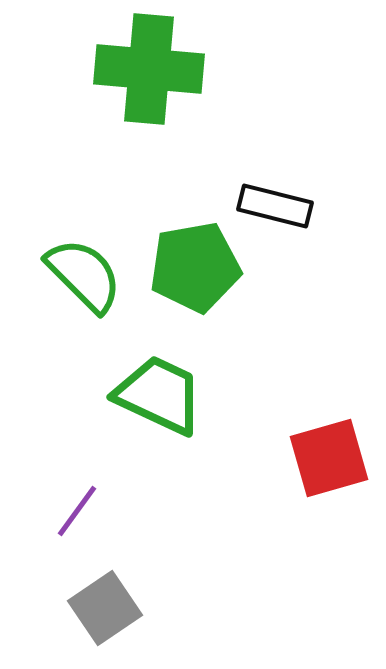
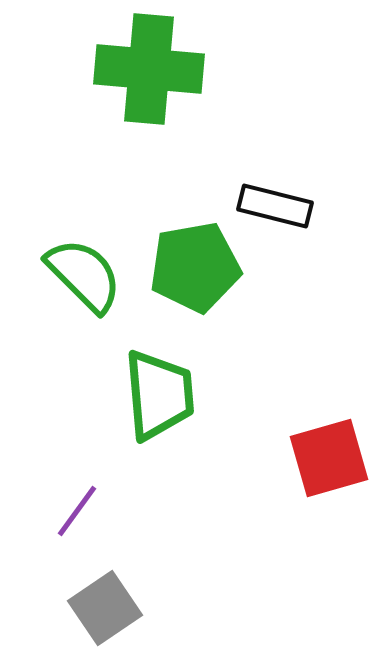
green trapezoid: rotated 60 degrees clockwise
